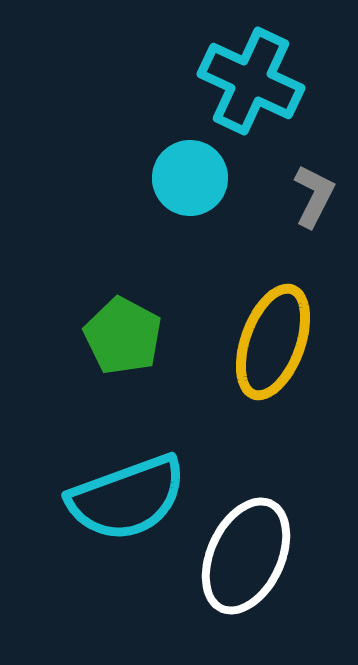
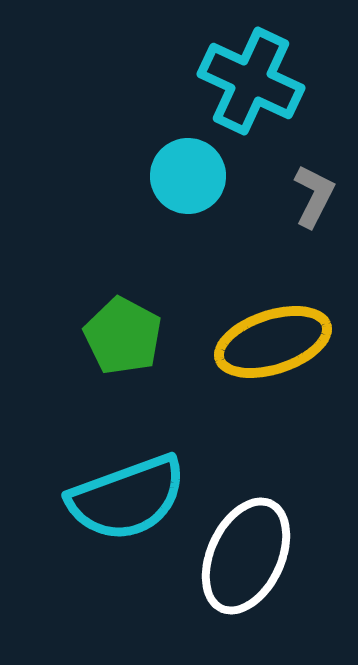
cyan circle: moved 2 px left, 2 px up
yellow ellipse: rotated 52 degrees clockwise
